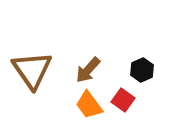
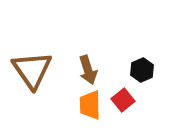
brown arrow: rotated 60 degrees counterclockwise
red square: rotated 15 degrees clockwise
orange trapezoid: moved 1 px right; rotated 36 degrees clockwise
